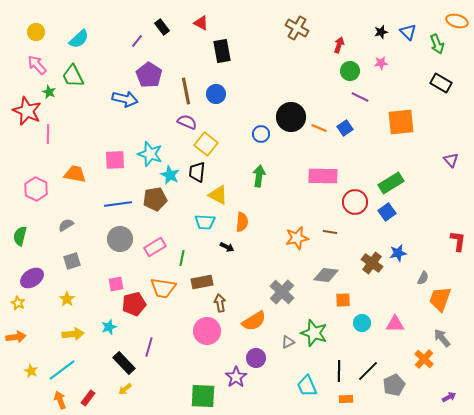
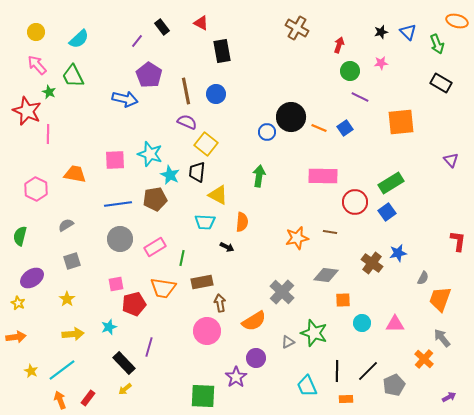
blue circle at (261, 134): moved 6 px right, 2 px up
black line at (339, 371): moved 2 px left
